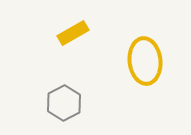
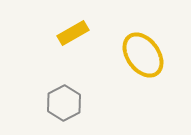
yellow ellipse: moved 2 px left, 6 px up; rotated 30 degrees counterclockwise
